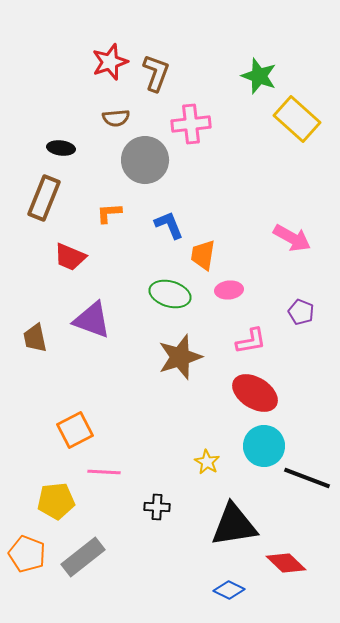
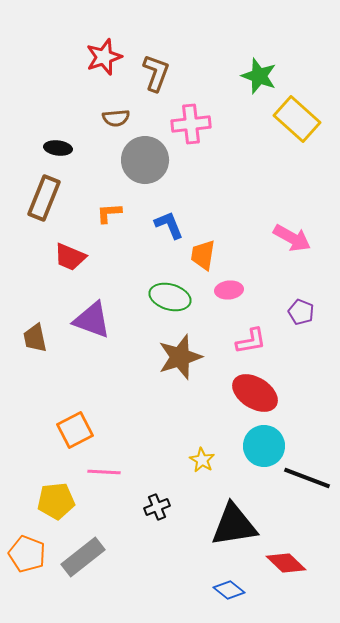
red star: moved 6 px left, 5 px up
black ellipse: moved 3 px left
green ellipse: moved 3 px down
yellow star: moved 5 px left, 2 px up
black cross: rotated 25 degrees counterclockwise
blue diamond: rotated 12 degrees clockwise
